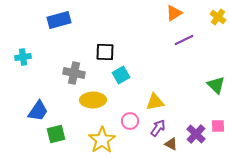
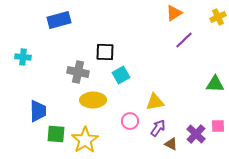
yellow cross: rotated 28 degrees clockwise
purple line: rotated 18 degrees counterclockwise
cyan cross: rotated 14 degrees clockwise
gray cross: moved 4 px right, 1 px up
green triangle: moved 1 px left, 1 px up; rotated 42 degrees counterclockwise
blue trapezoid: rotated 35 degrees counterclockwise
green square: rotated 18 degrees clockwise
yellow star: moved 17 px left
